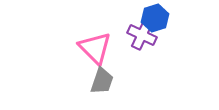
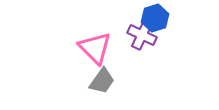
gray trapezoid: rotated 16 degrees clockwise
